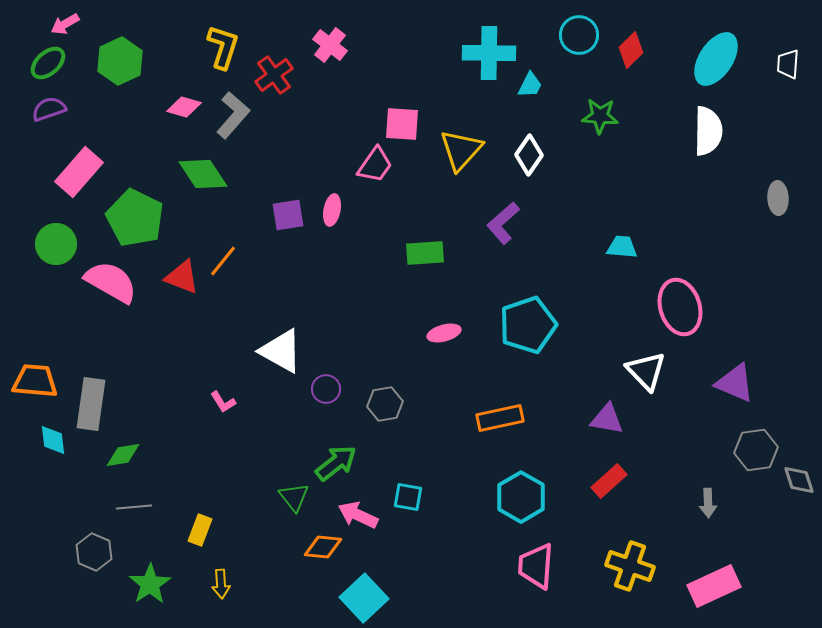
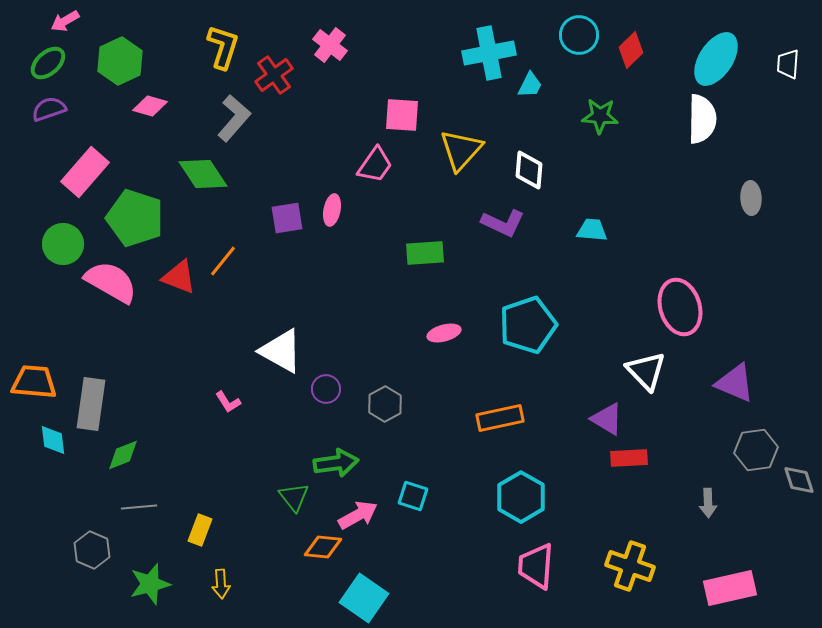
pink arrow at (65, 24): moved 3 px up
cyan cross at (489, 53): rotated 12 degrees counterclockwise
pink diamond at (184, 107): moved 34 px left, 1 px up
gray L-shape at (233, 115): moved 1 px right, 3 px down
pink square at (402, 124): moved 9 px up
white semicircle at (708, 131): moved 6 px left, 12 px up
white diamond at (529, 155): moved 15 px down; rotated 30 degrees counterclockwise
pink rectangle at (79, 172): moved 6 px right
gray ellipse at (778, 198): moved 27 px left
purple square at (288, 215): moved 1 px left, 3 px down
green pentagon at (135, 218): rotated 8 degrees counterclockwise
purple L-shape at (503, 223): rotated 114 degrees counterclockwise
green circle at (56, 244): moved 7 px right
cyan trapezoid at (622, 247): moved 30 px left, 17 px up
red triangle at (182, 277): moved 3 px left
orange trapezoid at (35, 381): moved 1 px left, 1 px down
pink L-shape at (223, 402): moved 5 px right
gray hexagon at (385, 404): rotated 20 degrees counterclockwise
purple triangle at (607, 419): rotated 21 degrees clockwise
green diamond at (123, 455): rotated 12 degrees counterclockwise
green arrow at (336, 463): rotated 30 degrees clockwise
red rectangle at (609, 481): moved 20 px right, 23 px up; rotated 39 degrees clockwise
cyan square at (408, 497): moved 5 px right, 1 px up; rotated 8 degrees clockwise
gray line at (134, 507): moved 5 px right
pink arrow at (358, 515): rotated 126 degrees clockwise
gray hexagon at (94, 552): moved 2 px left, 2 px up
green star at (150, 584): rotated 18 degrees clockwise
pink rectangle at (714, 586): moved 16 px right, 2 px down; rotated 12 degrees clockwise
cyan square at (364, 598): rotated 12 degrees counterclockwise
